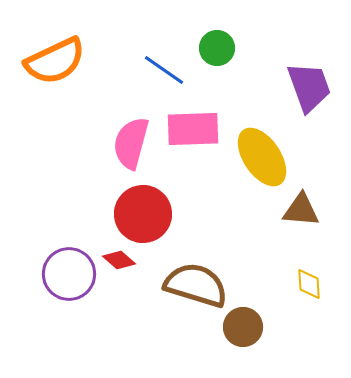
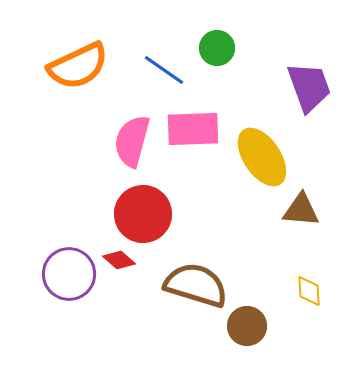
orange semicircle: moved 23 px right, 5 px down
pink semicircle: moved 1 px right, 2 px up
yellow diamond: moved 7 px down
brown circle: moved 4 px right, 1 px up
